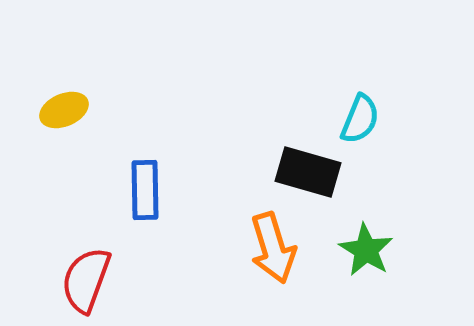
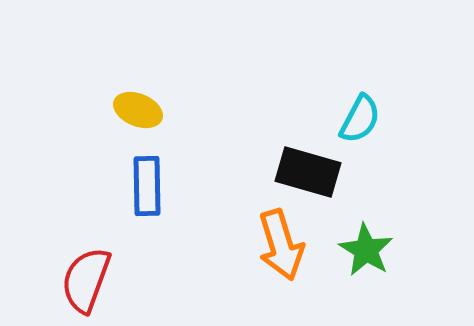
yellow ellipse: moved 74 px right; rotated 45 degrees clockwise
cyan semicircle: rotated 6 degrees clockwise
blue rectangle: moved 2 px right, 4 px up
orange arrow: moved 8 px right, 3 px up
